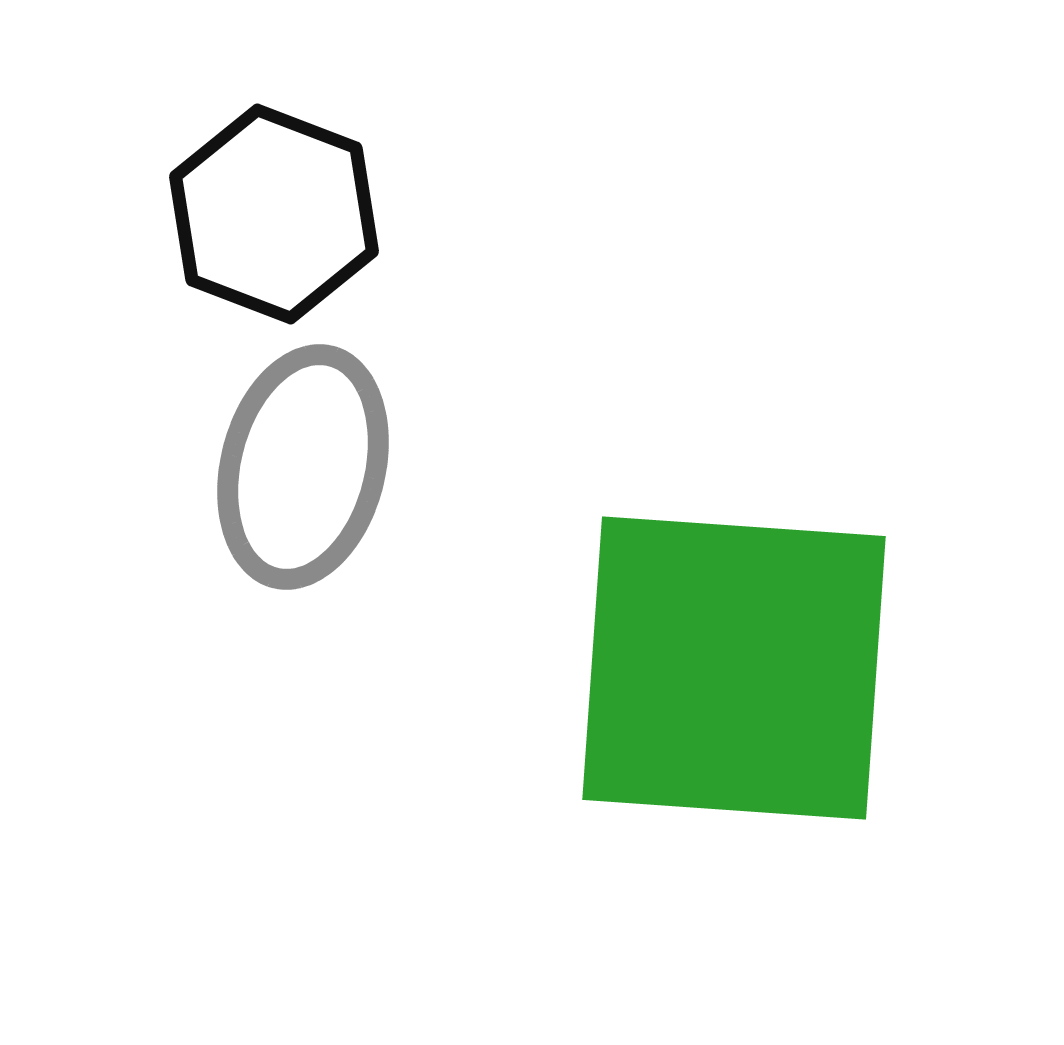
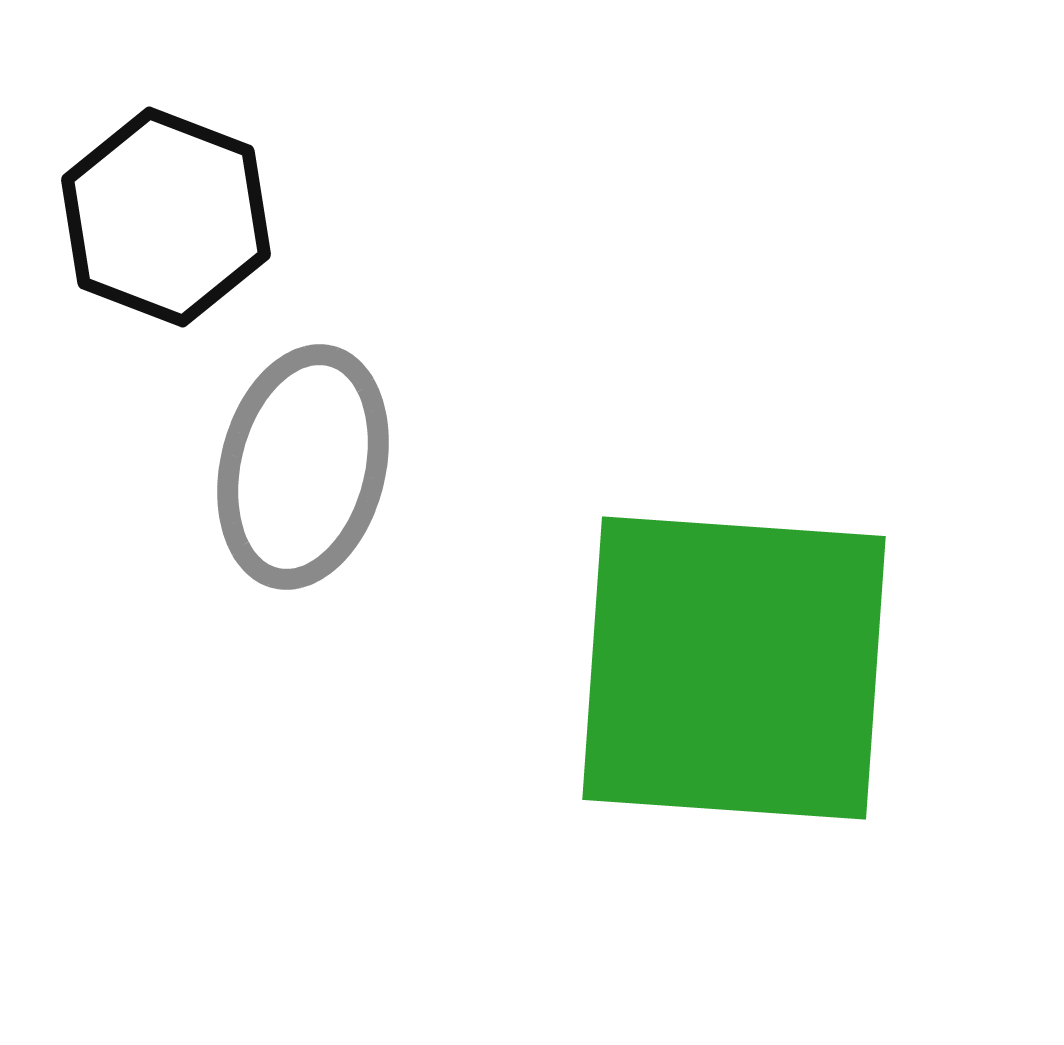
black hexagon: moved 108 px left, 3 px down
